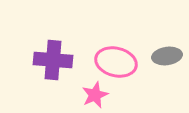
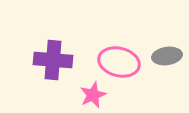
pink ellipse: moved 3 px right
pink star: moved 2 px left
